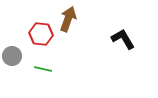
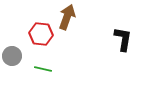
brown arrow: moved 1 px left, 2 px up
black L-shape: rotated 40 degrees clockwise
